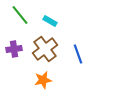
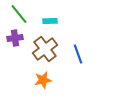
green line: moved 1 px left, 1 px up
cyan rectangle: rotated 32 degrees counterclockwise
purple cross: moved 1 px right, 11 px up
